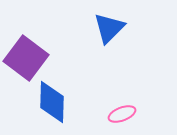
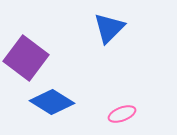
blue diamond: rotated 60 degrees counterclockwise
